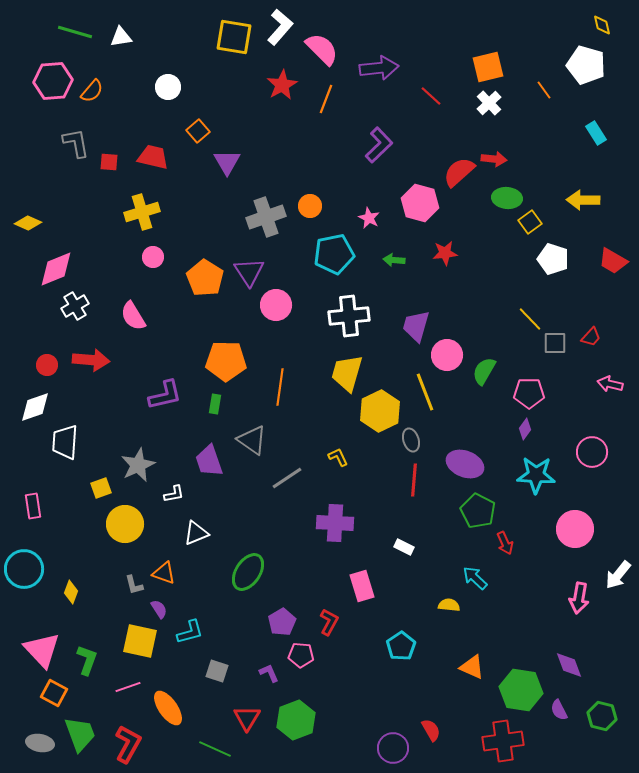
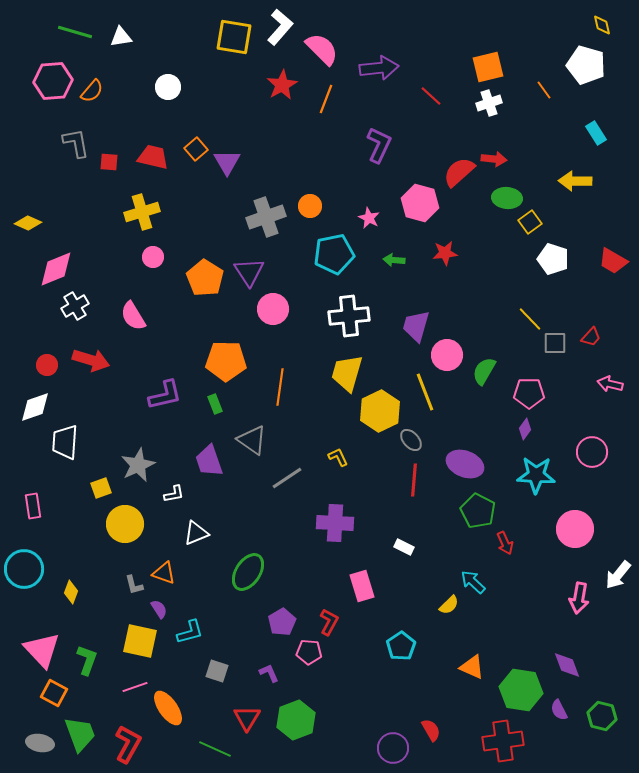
white cross at (489, 103): rotated 25 degrees clockwise
orange square at (198, 131): moved 2 px left, 18 px down
purple L-shape at (379, 145): rotated 21 degrees counterclockwise
yellow arrow at (583, 200): moved 8 px left, 19 px up
pink circle at (276, 305): moved 3 px left, 4 px down
red arrow at (91, 360): rotated 12 degrees clockwise
green rectangle at (215, 404): rotated 30 degrees counterclockwise
gray ellipse at (411, 440): rotated 25 degrees counterclockwise
cyan arrow at (475, 578): moved 2 px left, 4 px down
yellow semicircle at (449, 605): rotated 130 degrees clockwise
pink pentagon at (301, 655): moved 8 px right, 3 px up
purple diamond at (569, 665): moved 2 px left
pink line at (128, 687): moved 7 px right
